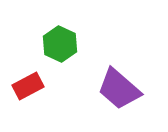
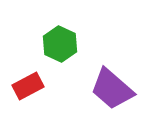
purple trapezoid: moved 7 px left
